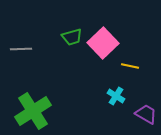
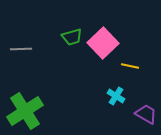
green cross: moved 8 px left
